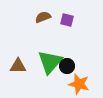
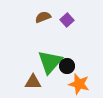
purple square: rotated 32 degrees clockwise
brown triangle: moved 15 px right, 16 px down
